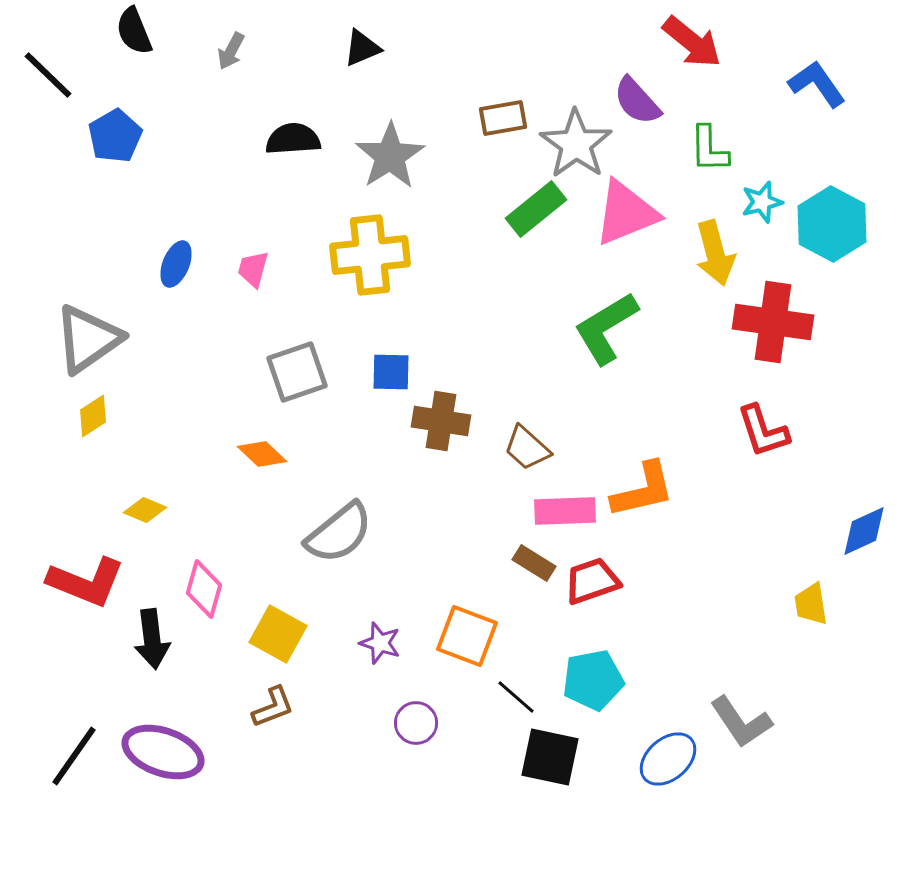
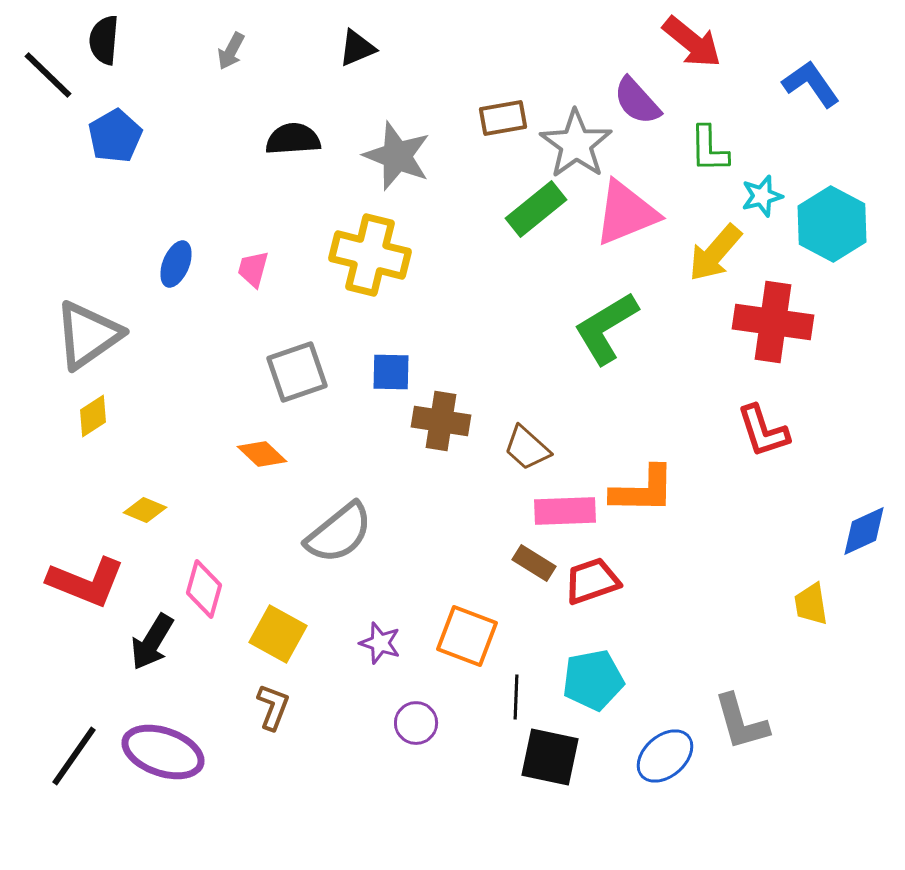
black semicircle at (134, 31): moved 30 px left, 9 px down; rotated 27 degrees clockwise
black triangle at (362, 48): moved 5 px left
blue L-shape at (817, 84): moved 6 px left
gray star at (390, 156): moved 7 px right; rotated 18 degrees counterclockwise
cyan star at (762, 202): moved 6 px up
yellow arrow at (715, 253): rotated 56 degrees clockwise
yellow cross at (370, 255): rotated 20 degrees clockwise
gray triangle at (88, 339): moved 4 px up
orange L-shape at (643, 490): rotated 14 degrees clockwise
black arrow at (152, 639): moved 3 px down; rotated 38 degrees clockwise
black line at (516, 697): rotated 51 degrees clockwise
brown L-shape at (273, 707): rotated 48 degrees counterclockwise
gray L-shape at (741, 722): rotated 18 degrees clockwise
blue ellipse at (668, 759): moved 3 px left, 3 px up
